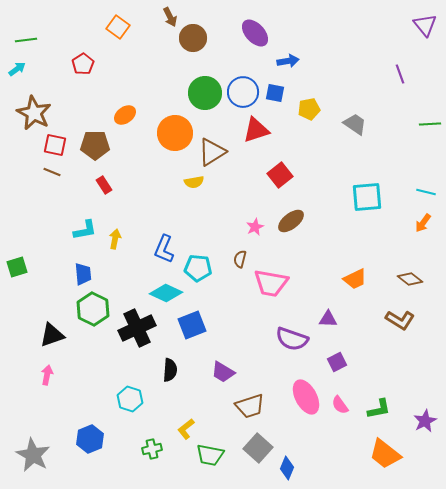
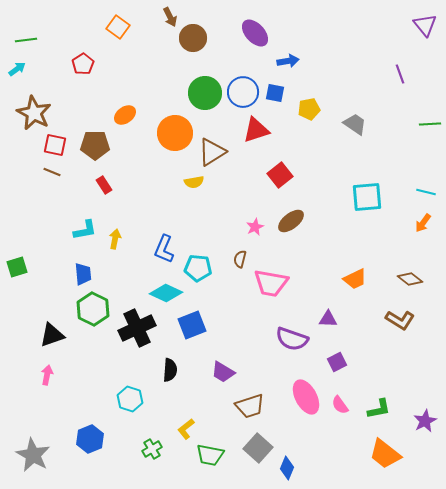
green cross at (152, 449): rotated 18 degrees counterclockwise
